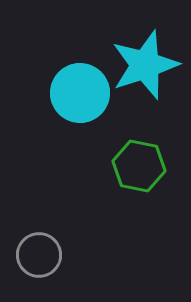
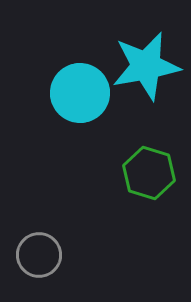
cyan star: moved 1 px right, 1 px down; rotated 8 degrees clockwise
green hexagon: moved 10 px right, 7 px down; rotated 6 degrees clockwise
